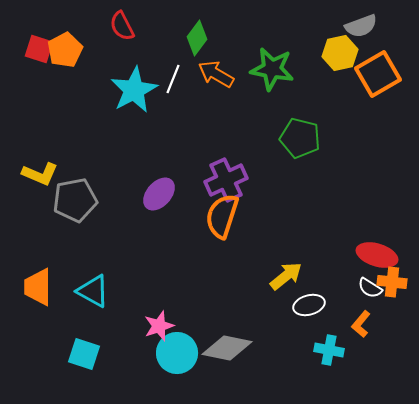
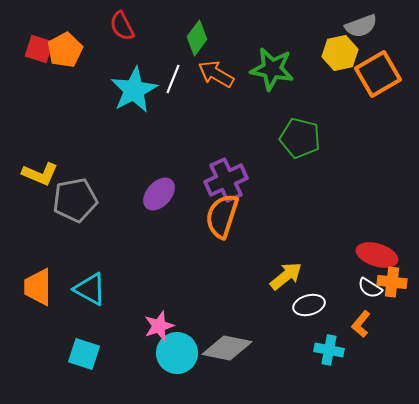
cyan triangle: moved 3 px left, 2 px up
